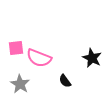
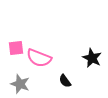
gray star: rotated 12 degrees counterclockwise
